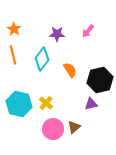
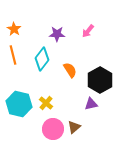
black hexagon: rotated 15 degrees counterclockwise
